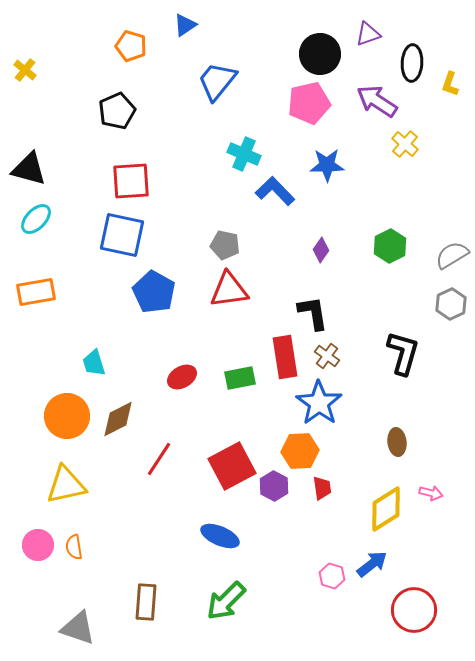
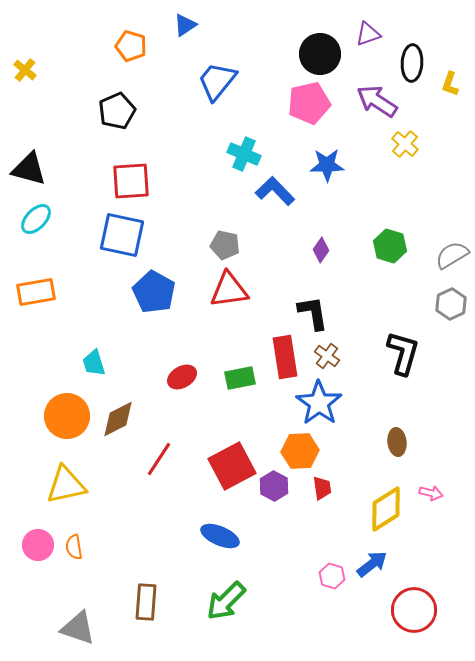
green hexagon at (390, 246): rotated 16 degrees counterclockwise
